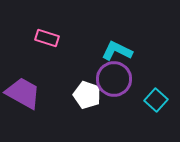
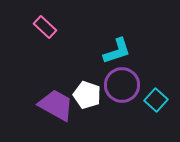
pink rectangle: moved 2 px left, 11 px up; rotated 25 degrees clockwise
cyan L-shape: rotated 136 degrees clockwise
purple circle: moved 8 px right, 6 px down
purple trapezoid: moved 33 px right, 12 px down
